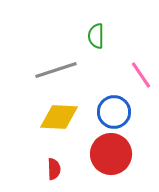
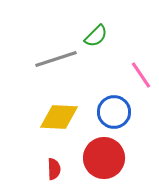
green semicircle: rotated 135 degrees counterclockwise
gray line: moved 11 px up
red circle: moved 7 px left, 4 px down
